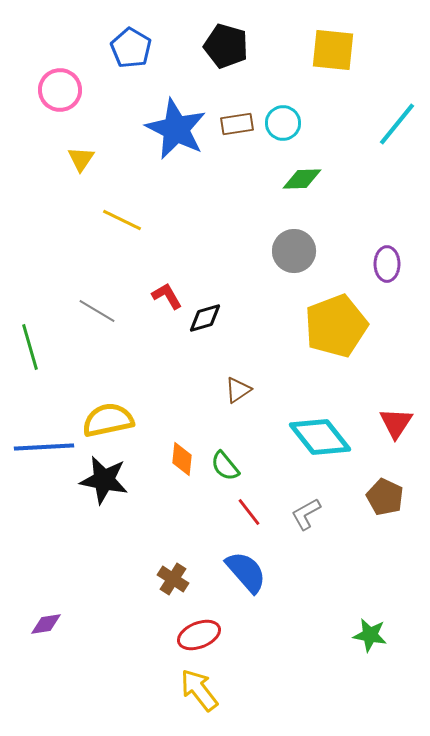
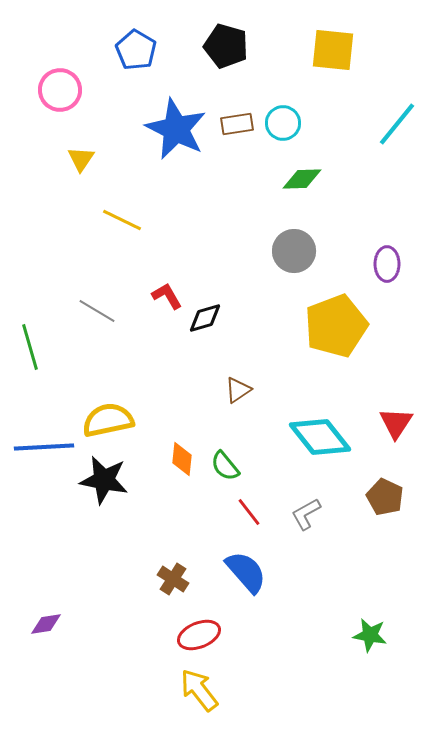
blue pentagon: moved 5 px right, 2 px down
